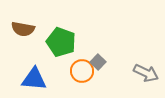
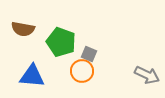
gray square: moved 9 px left, 8 px up; rotated 21 degrees counterclockwise
gray arrow: moved 1 px right, 2 px down
blue triangle: moved 2 px left, 3 px up
